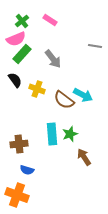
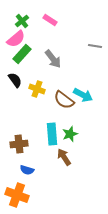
pink semicircle: rotated 18 degrees counterclockwise
brown arrow: moved 20 px left
